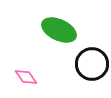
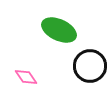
black circle: moved 2 px left, 2 px down
